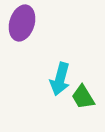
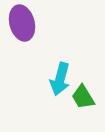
purple ellipse: rotated 32 degrees counterclockwise
